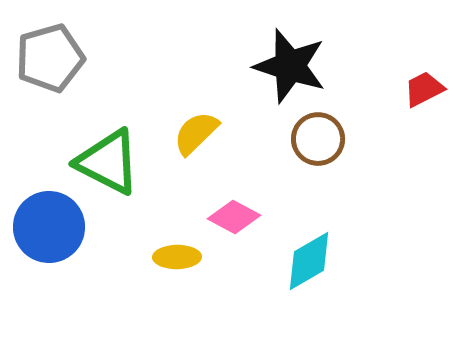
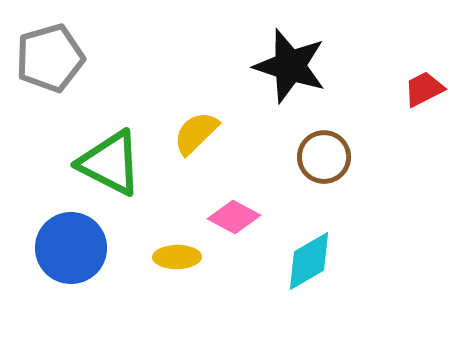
brown circle: moved 6 px right, 18 px down
green triangle: moved 2 px right, 1 px down
blue circle: moved 22 px right, 21 px down
